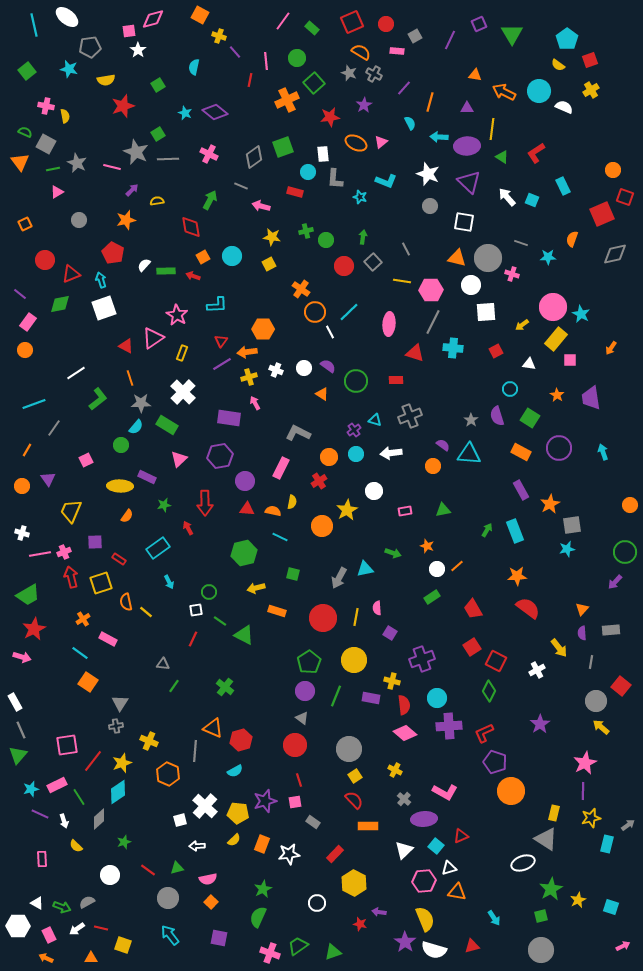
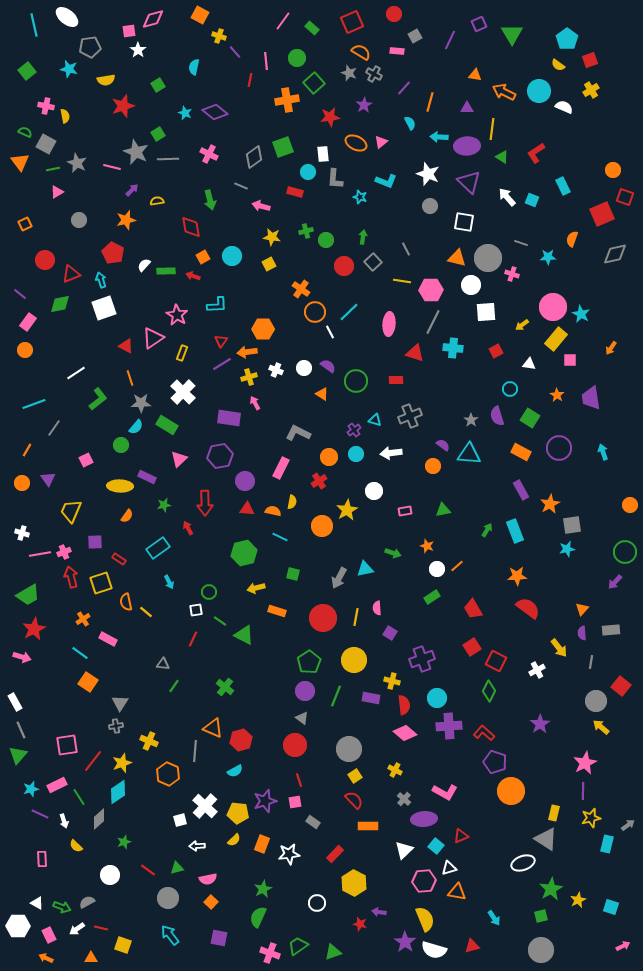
red circle at (386, 24): moved 8 px right, 10 px up
orange cross at (287, 100): rotated 15 degrees clockwise
green arrow at (210, 200): rotated 138 degrees clockwise
orange circle at (22, 486): moved 3 px up
red L-shape at (484, 733): rotated 65 degrees clockwise
